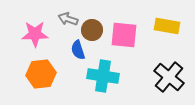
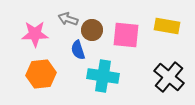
pink square: moved 2 px right
